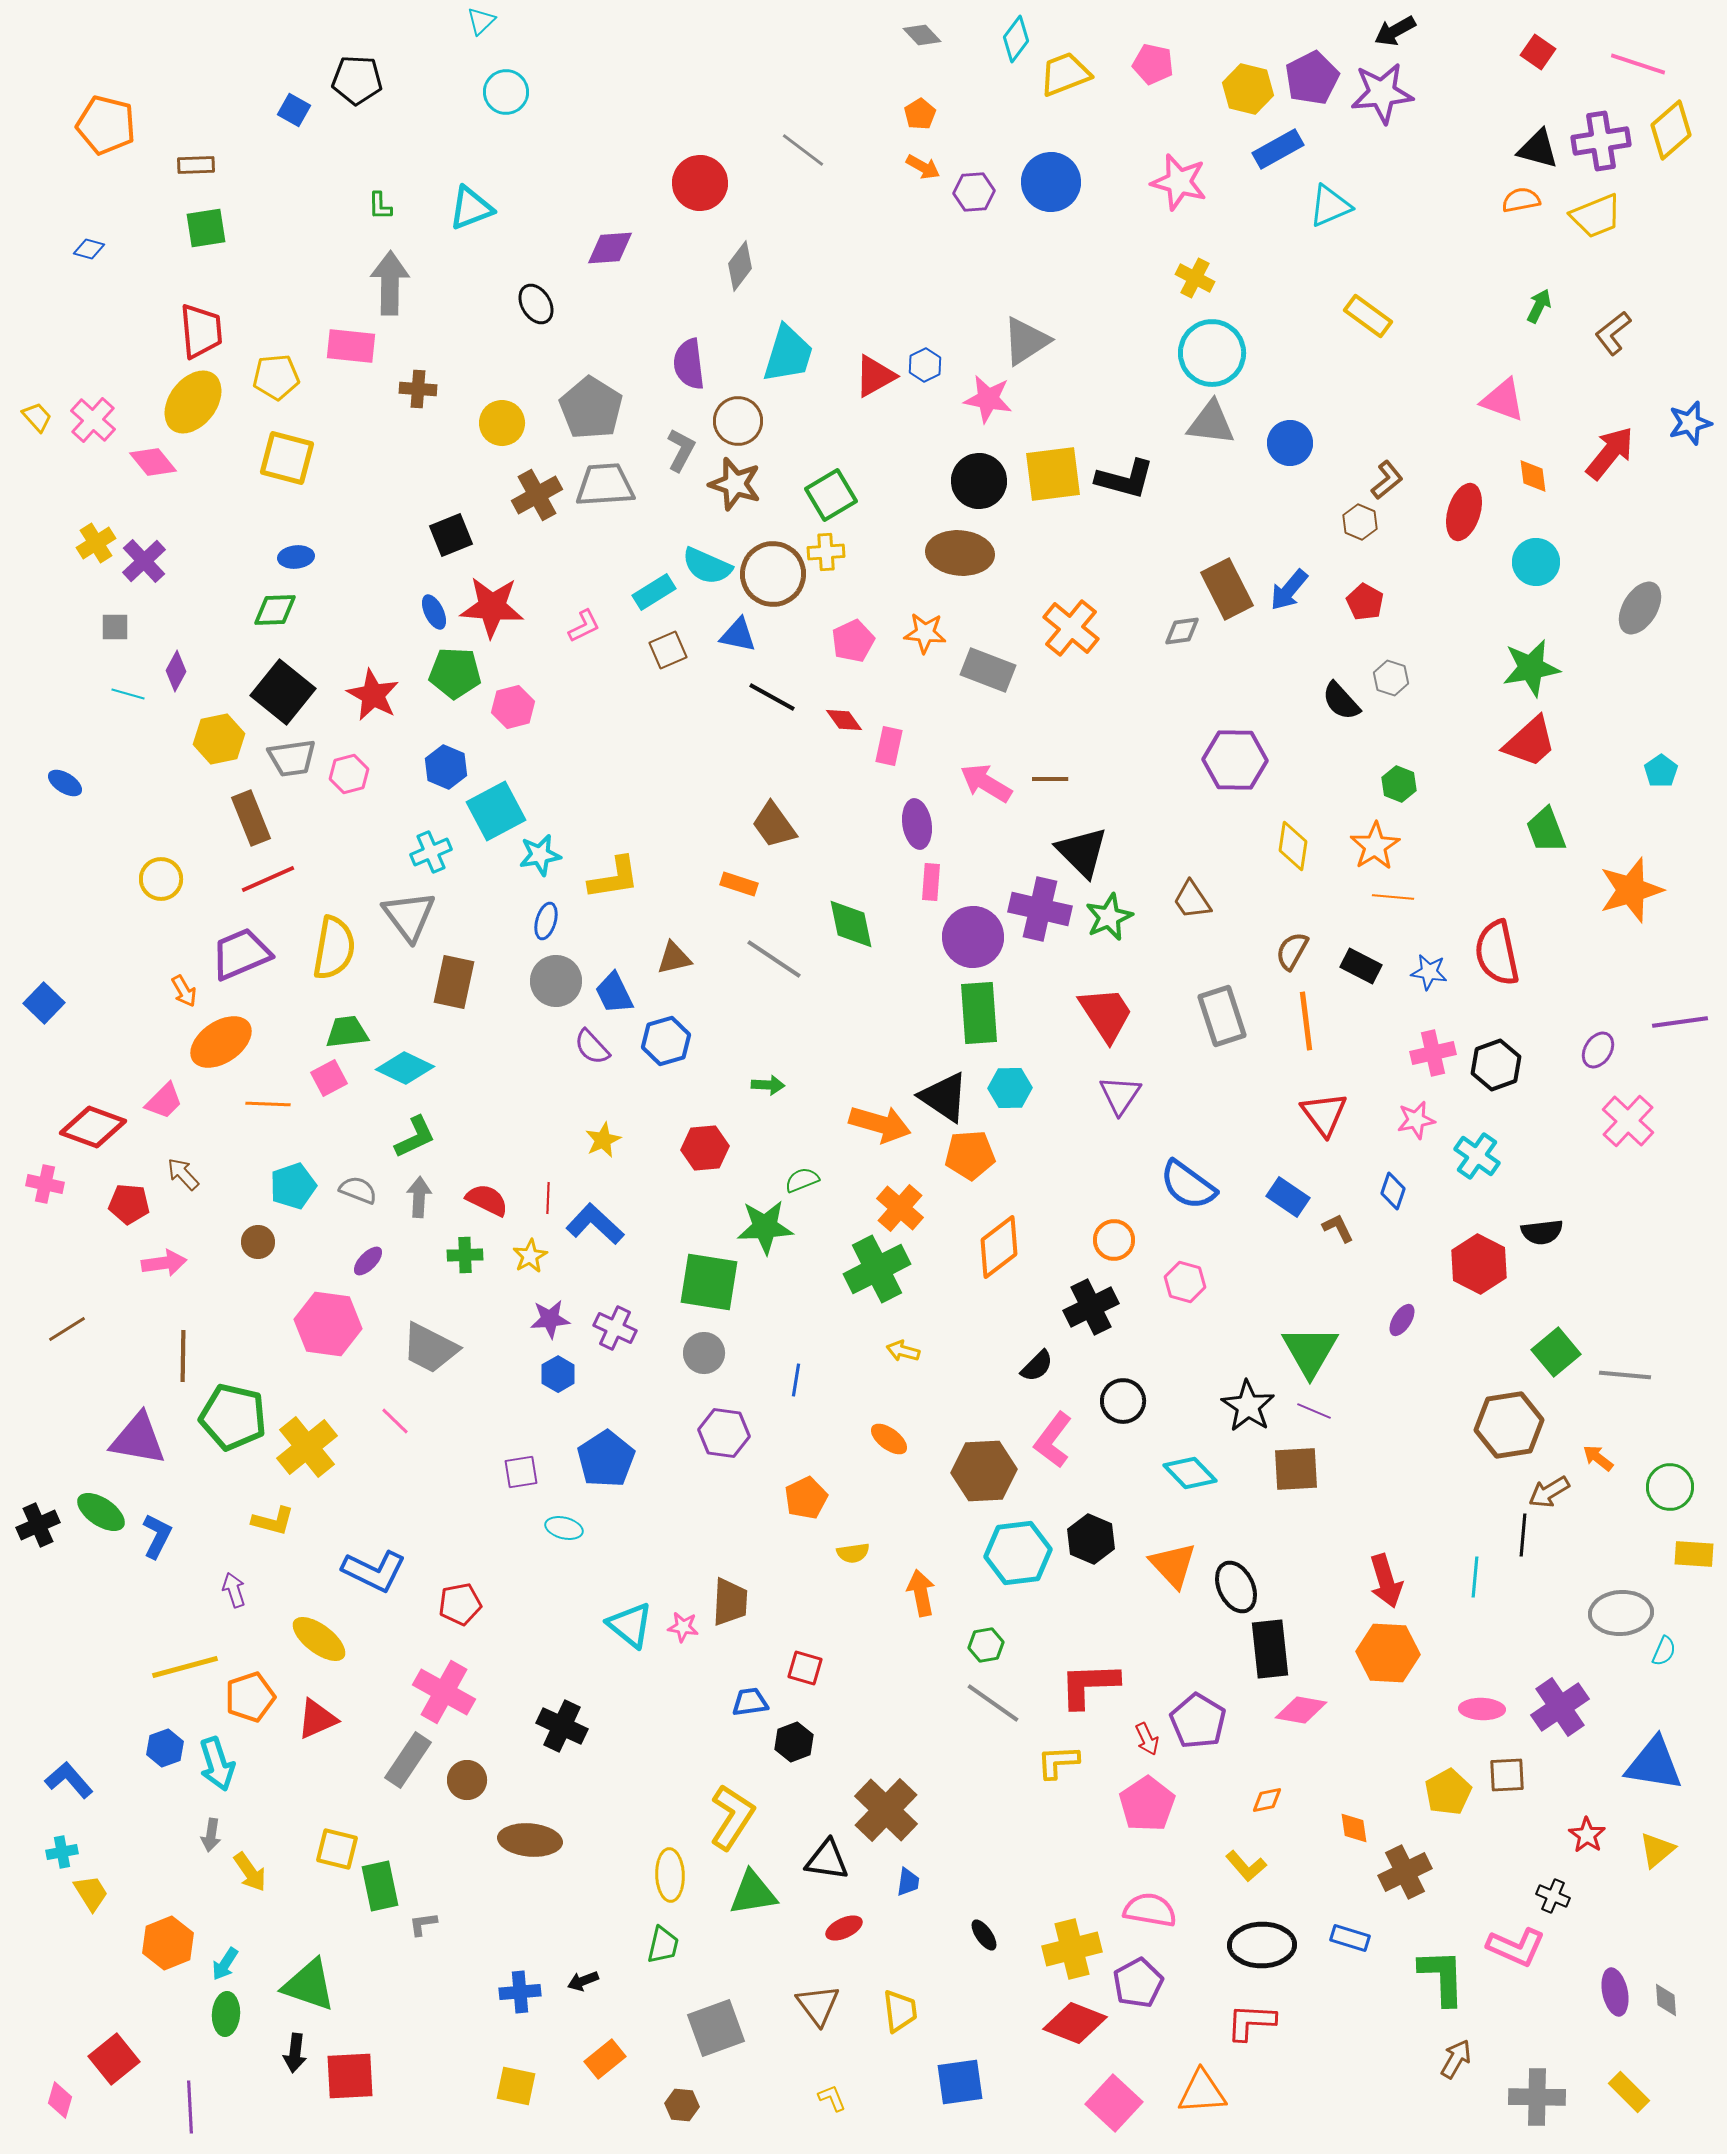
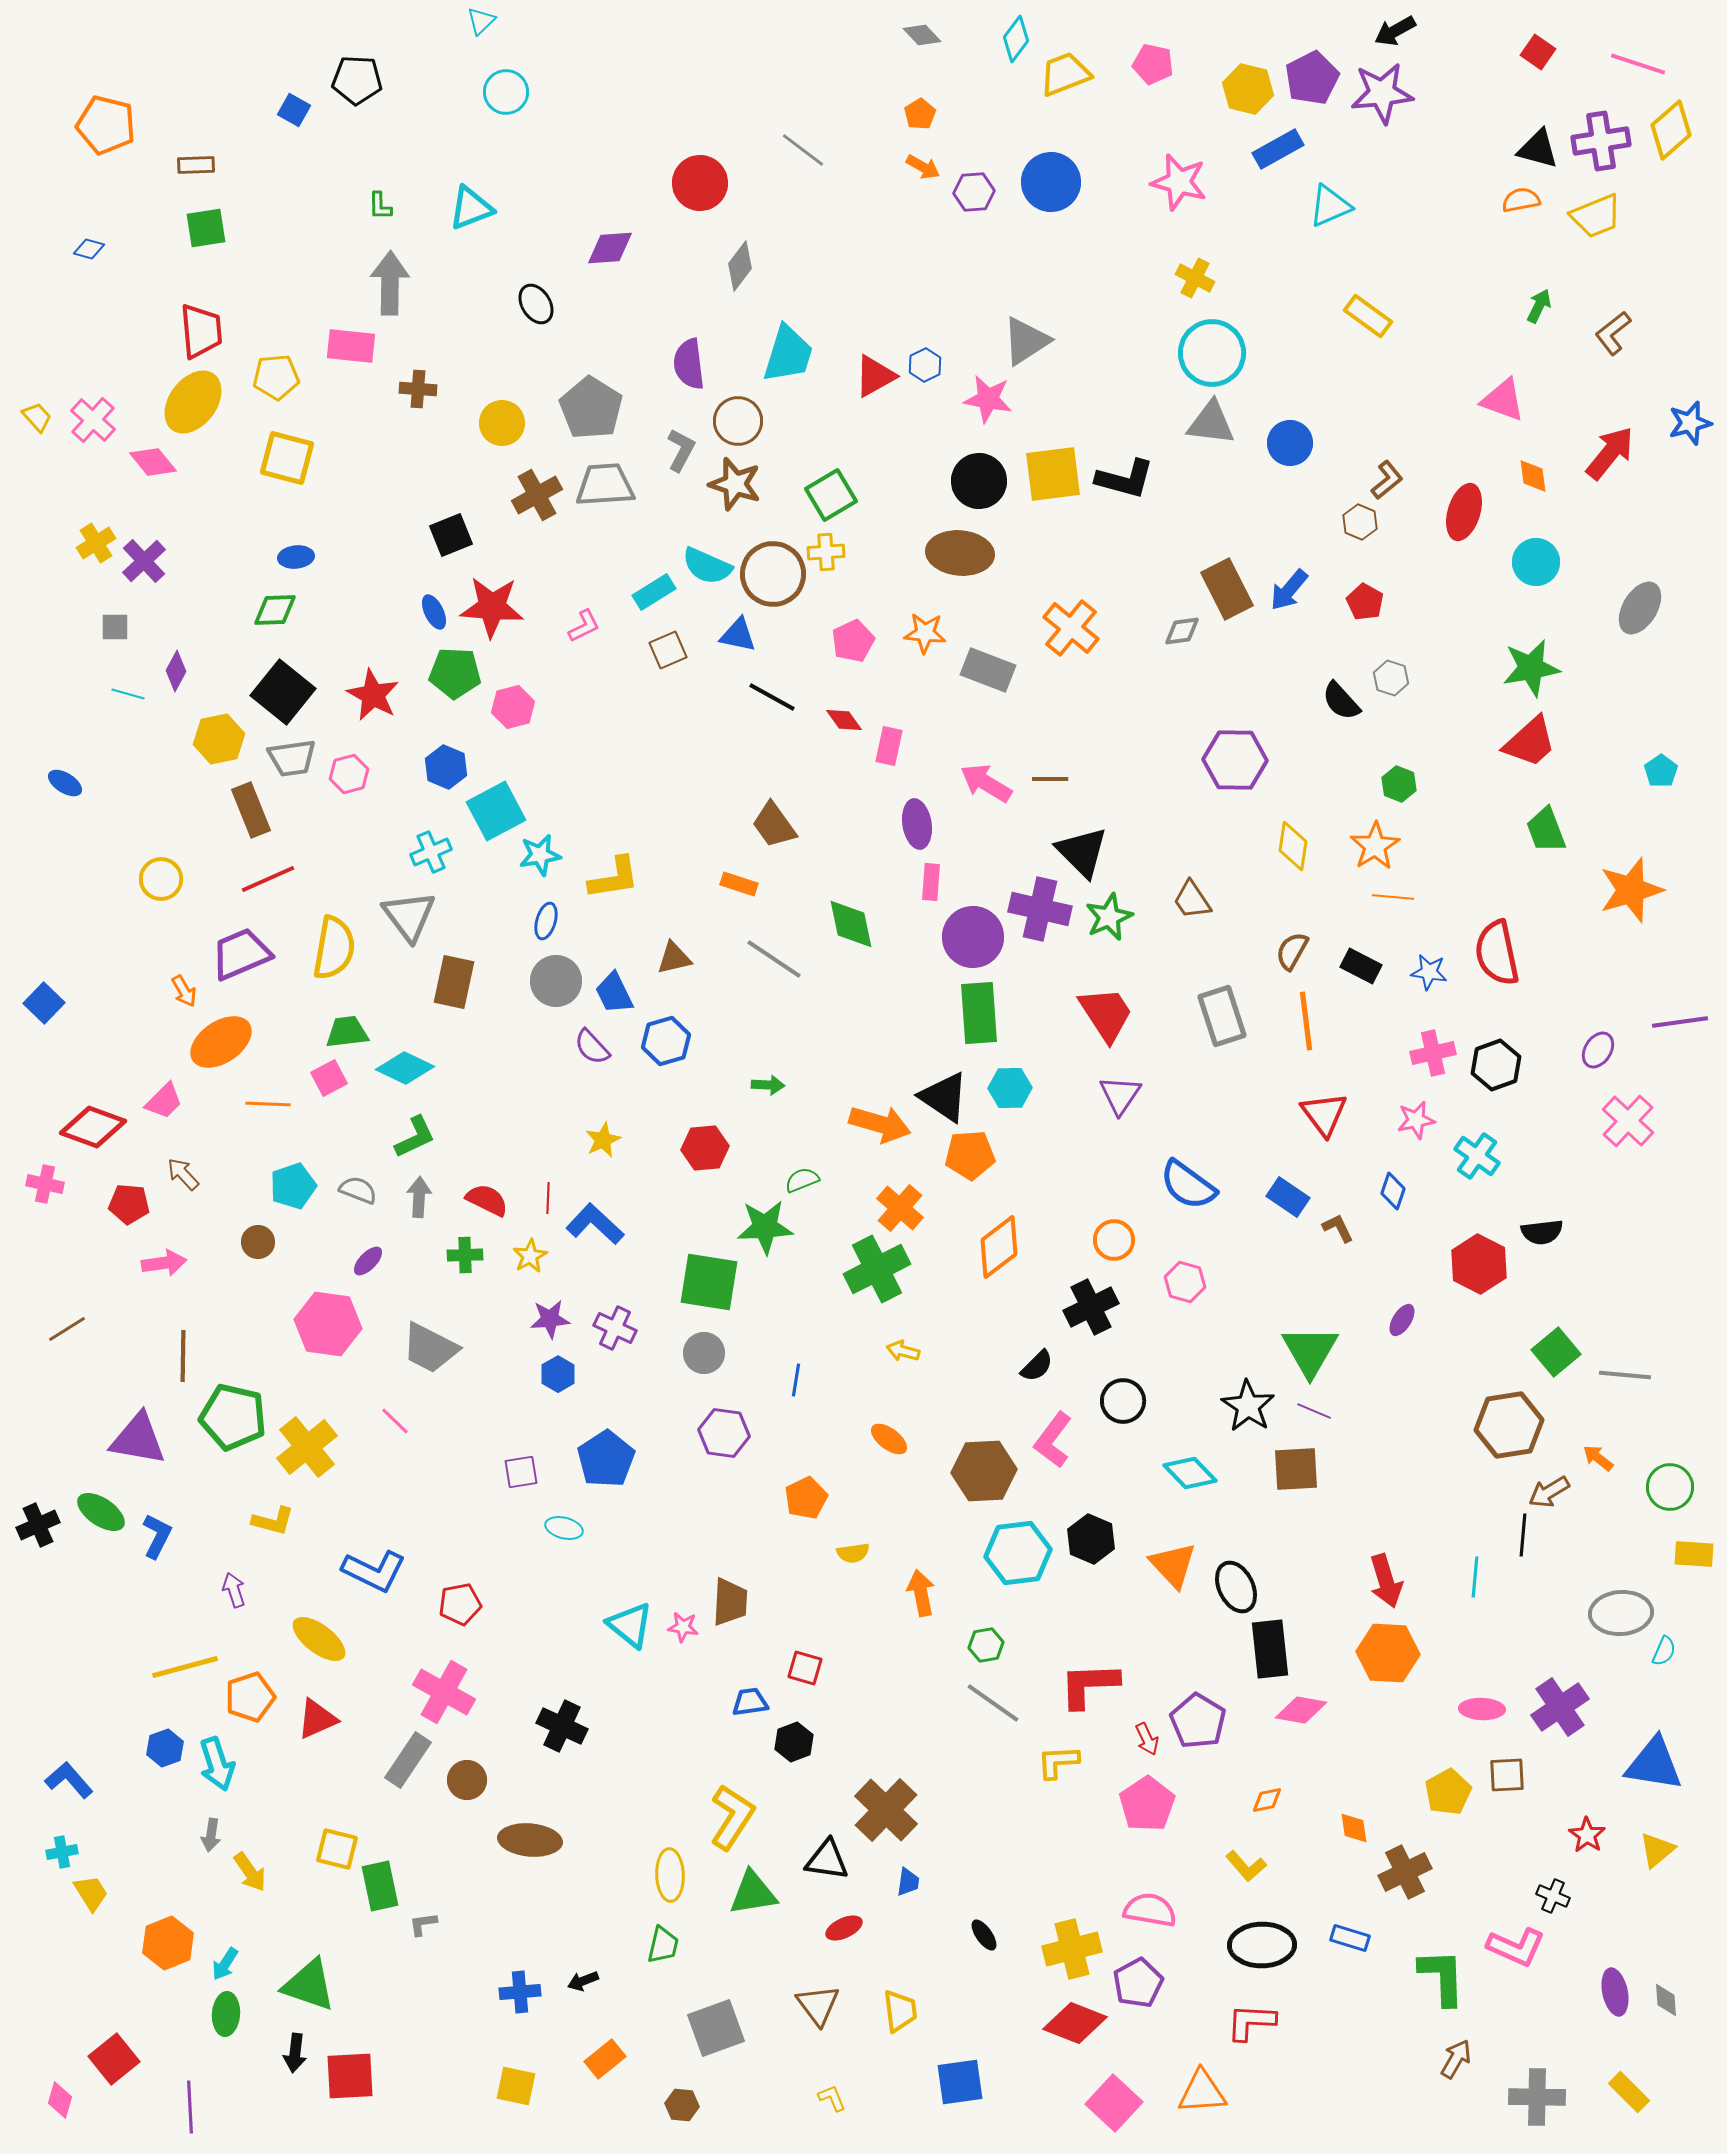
brown rectangle at (251, 818): moved 8 px up
